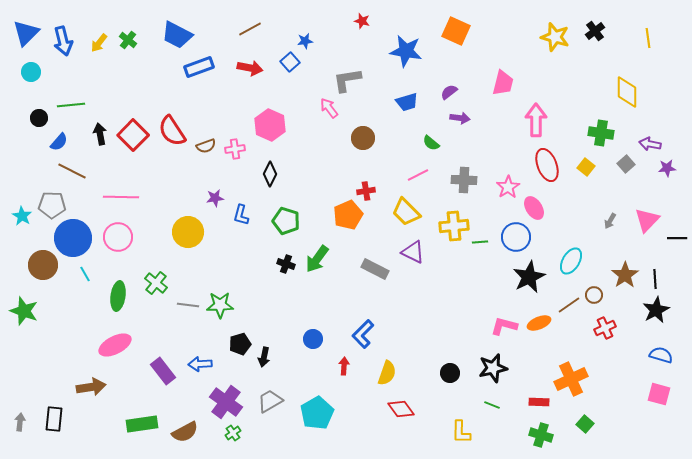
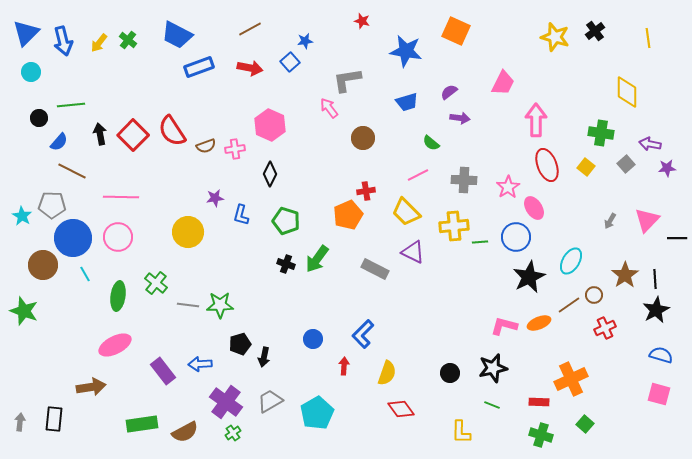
pink trapezoid at (503, 83): rotated 12 degrees clockwise
